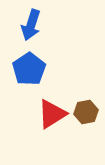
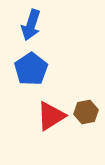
blue pentagon: moved 2 px right
red triangle: moved 1 px left, 2 px down
